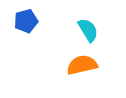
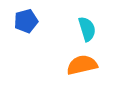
cyan semicircle: moved 1 px left, 1 px up; rotated 15 degrees clockwise
